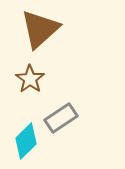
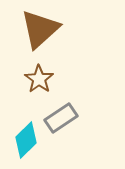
brown star: moved 9 px right
cyan diamond: moved 1 px up
